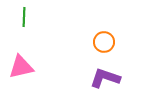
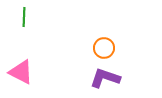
orange circle: moved 6 px down
pink triangle: moved 5 px down; rotated 40 degrees clockwise
